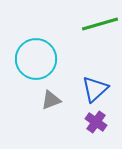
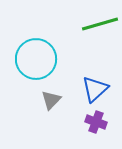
gray triangle: rotated 25 degrees counterclockwise
purple cross: rotated 15 degrees counterclockwise
